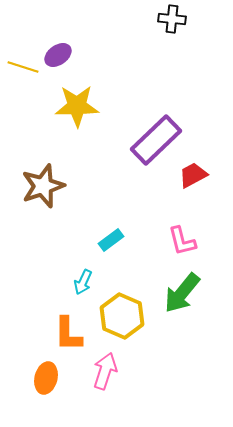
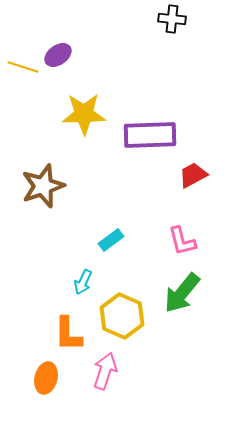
yellow star: moved 7 px right, 8 px down
purple rectangle: moved 6 px left, 5 px up; rotated 42 degrees clockwise
